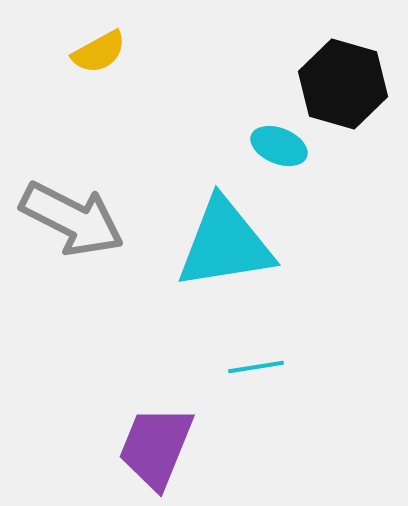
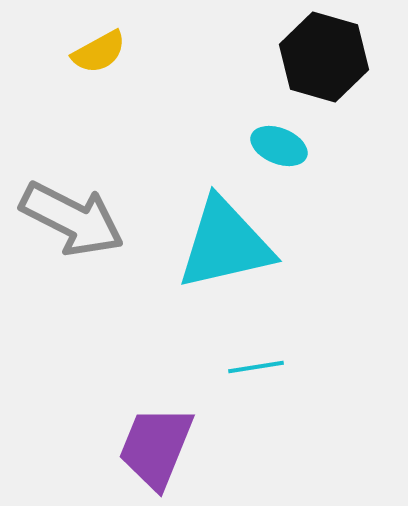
black hexagon: moved 19 px left, 27 px up
cyan triangle: rotated 4 degrees counterclockwise
